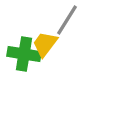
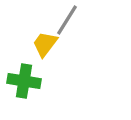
green cross: moved 27 px down
